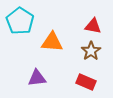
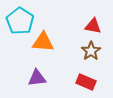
orange triangle: moved 9 px left
